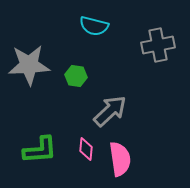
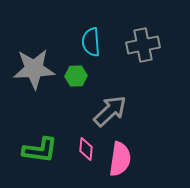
cyan semicircle: moved 3 px left, 16 px down; rotated 72 degrees clockwise
gray cross: moved 15 px left
gray star: moved 5 px right, 4 px down
green hexagon: rotated 10 degrees counterclockwise
green L-shape: rotated 12 degrees clockwise
pink semicircle: rotated 16 degrees clockwise
